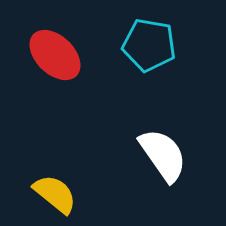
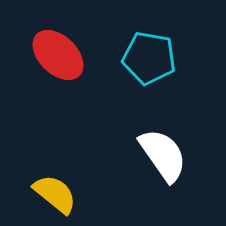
cyan pentagon: moved 13 px down
red ellipse: moved 3 px right
